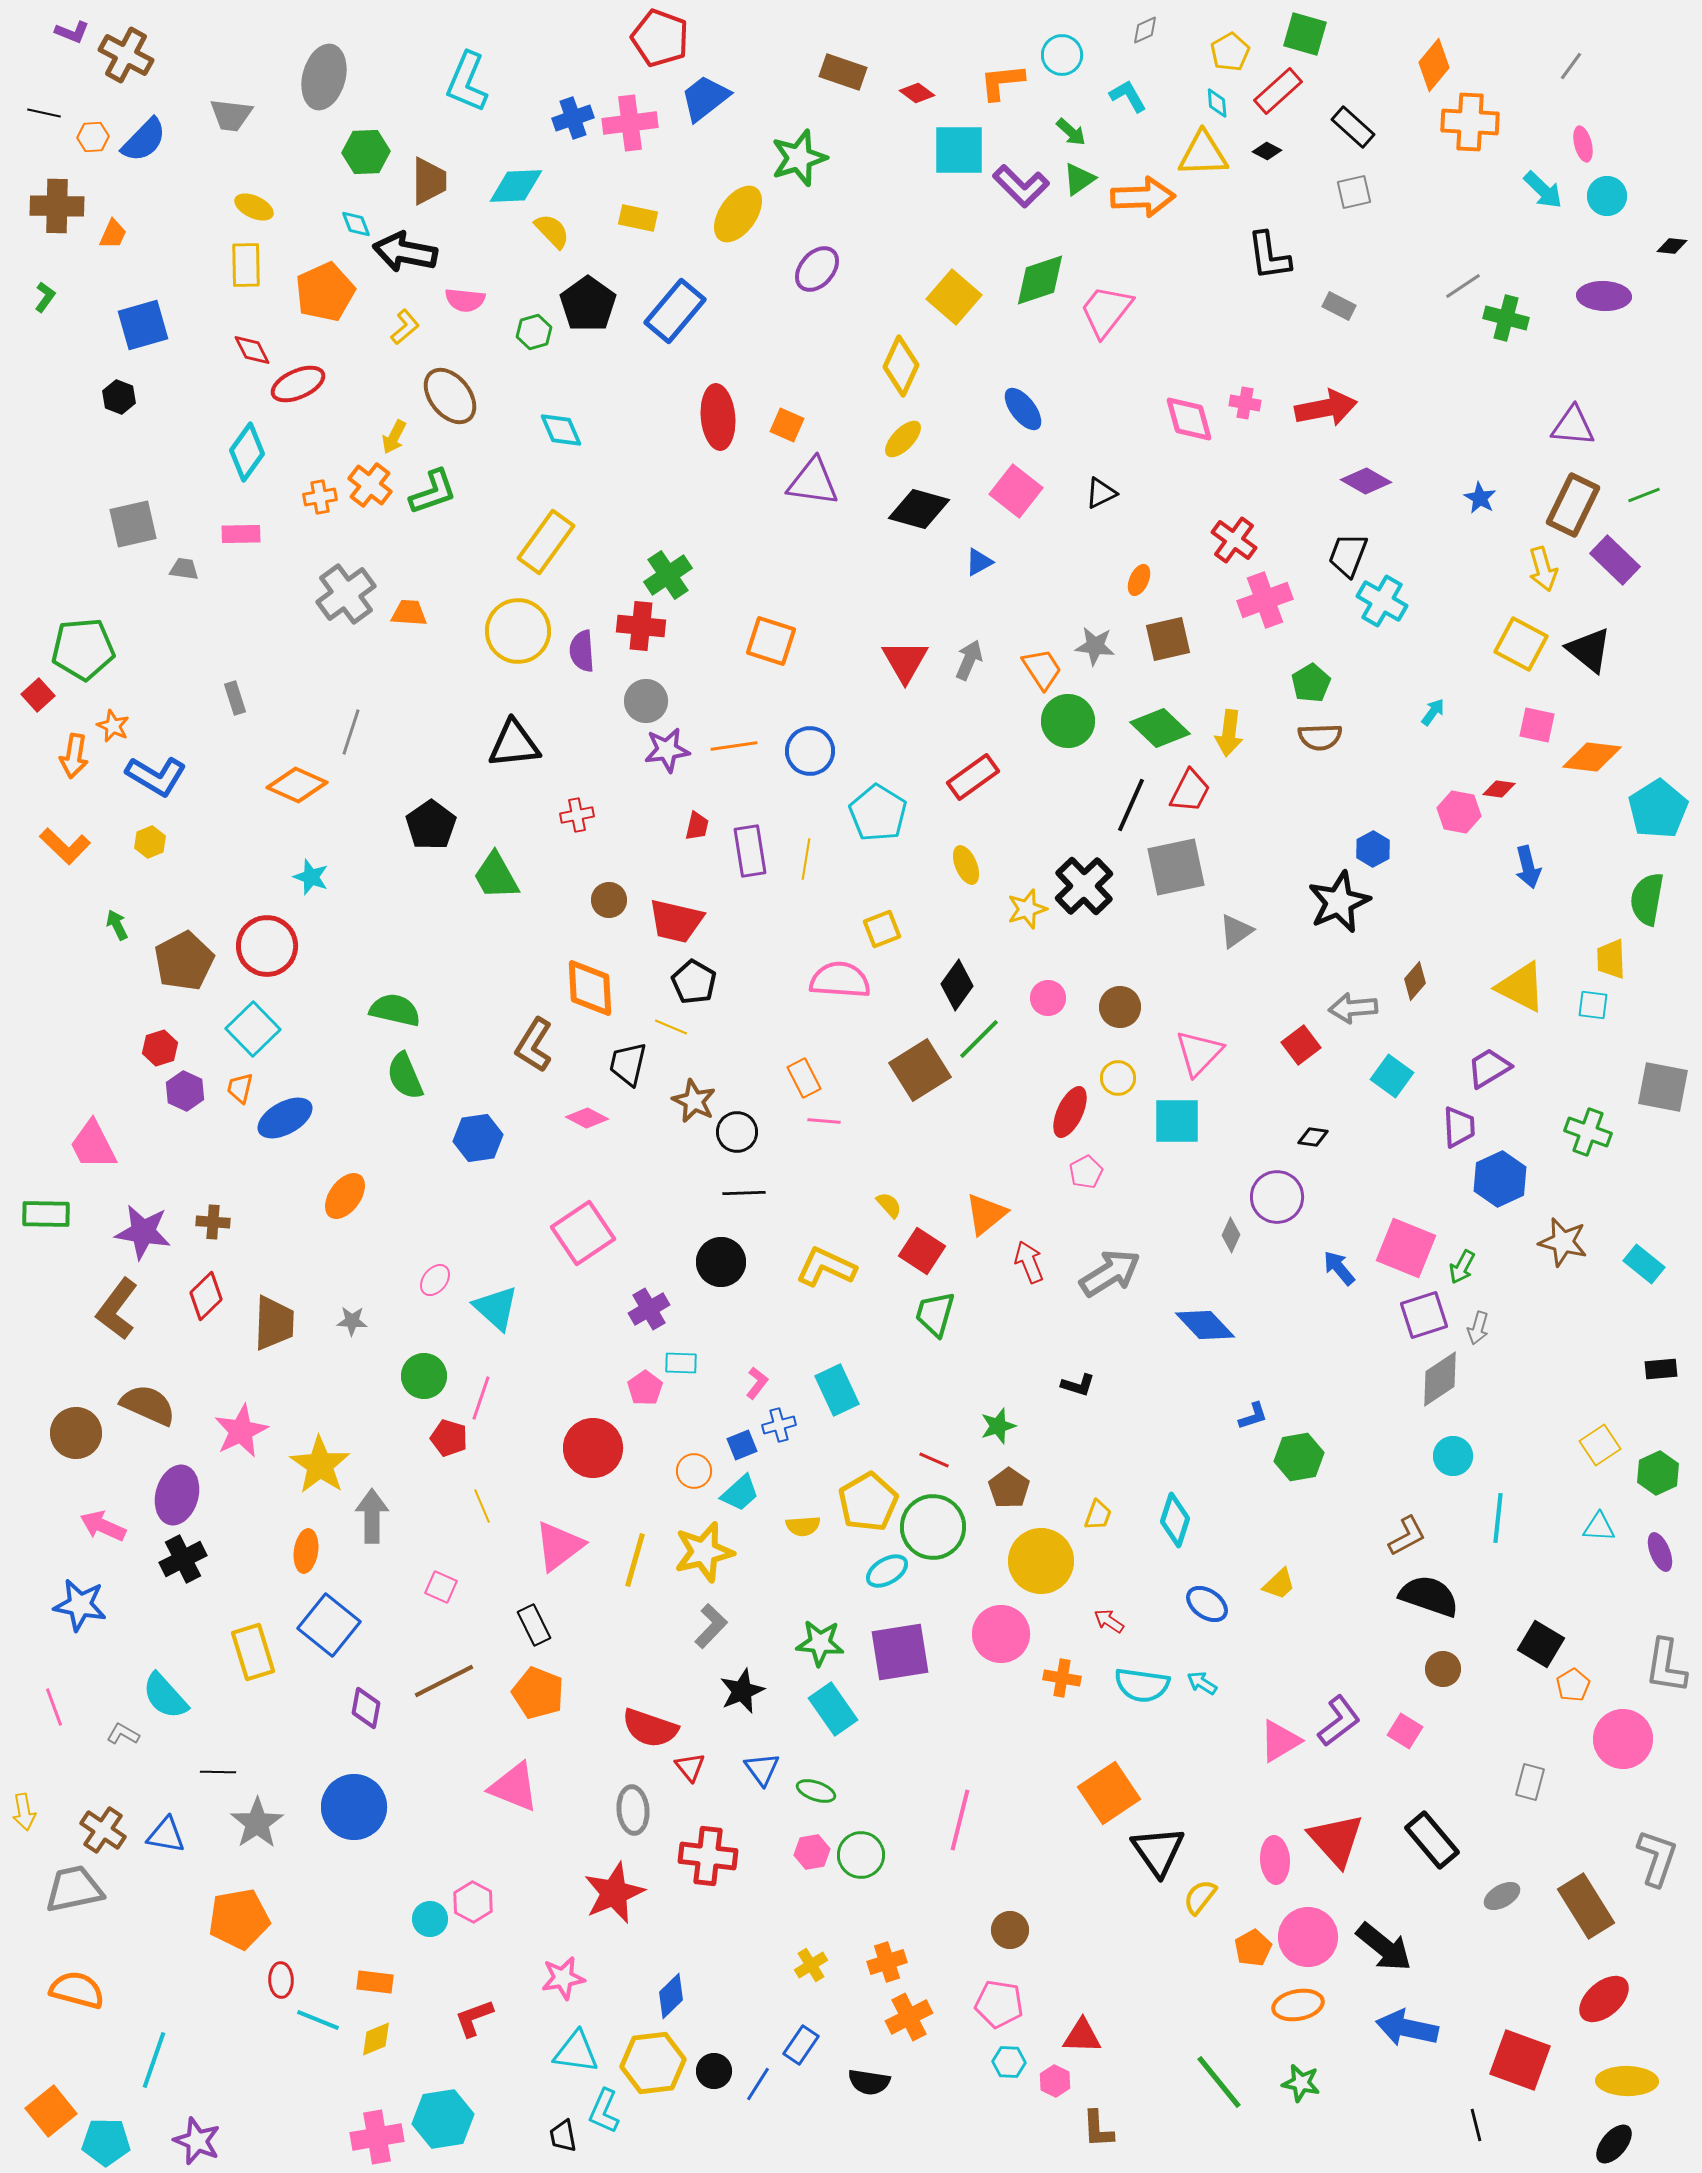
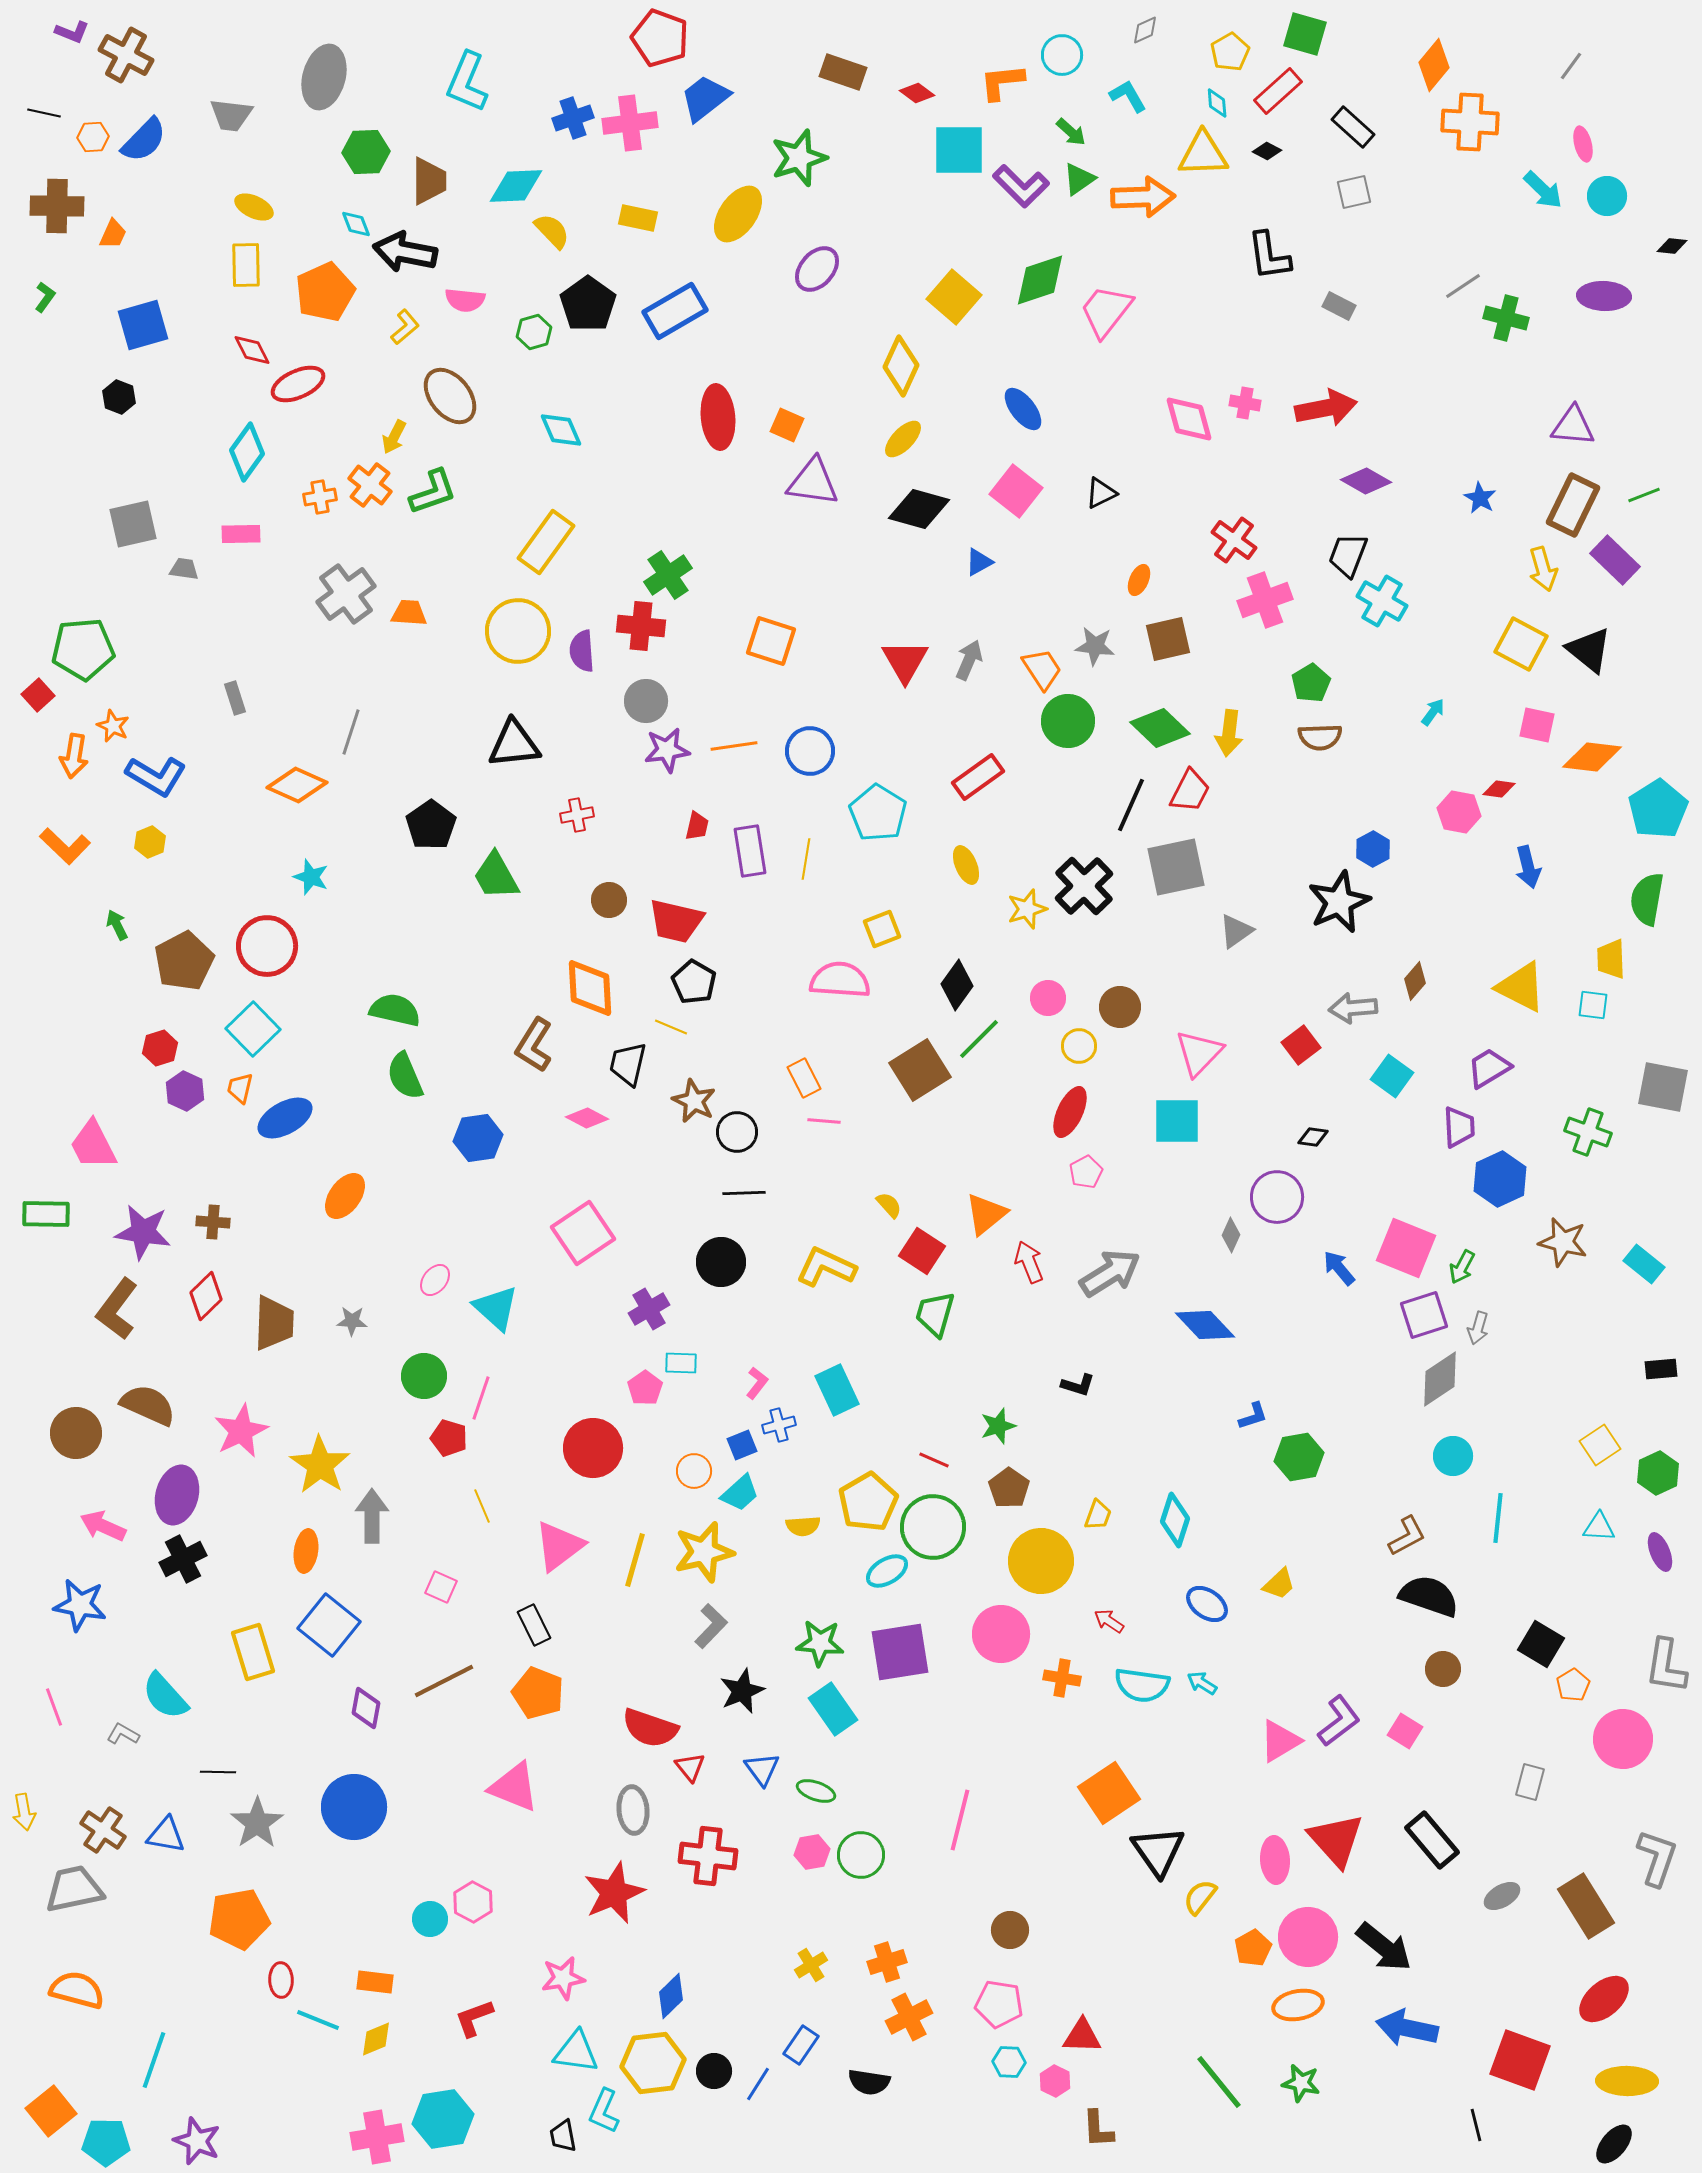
blue rectangle at (675, 311): rotated 20 degrees clockwise
red rectangle at (973, 777): moved 5 px right
yellow circle at (1118, 1078): moved 39 px left, 32 px up
